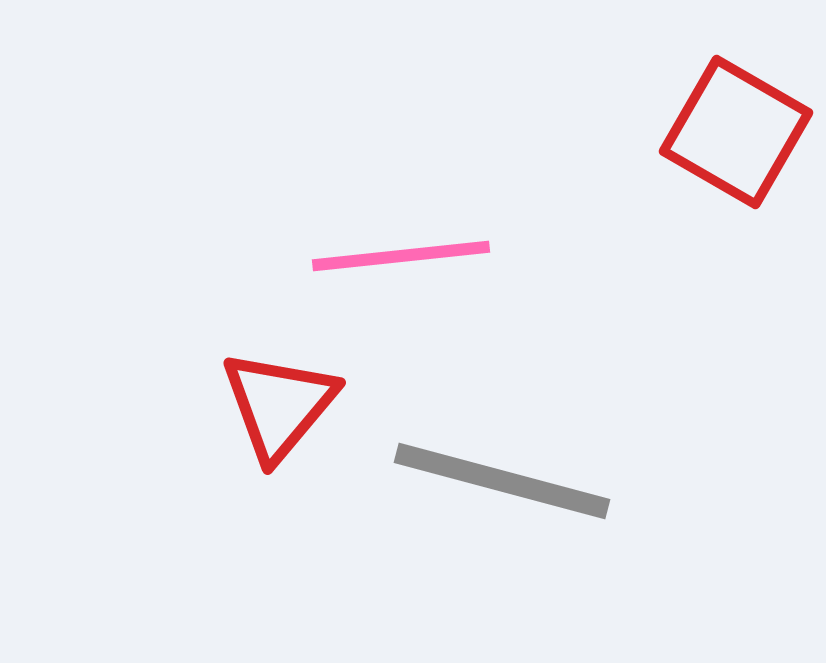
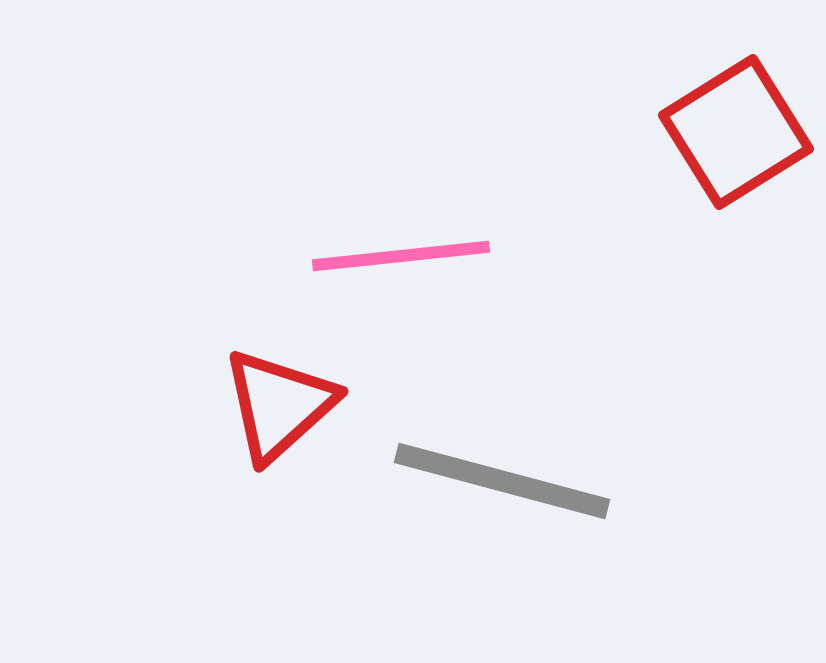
red square: rotated 28 degrees clockwise
red triangle: rotated 8 degrees clockwise
